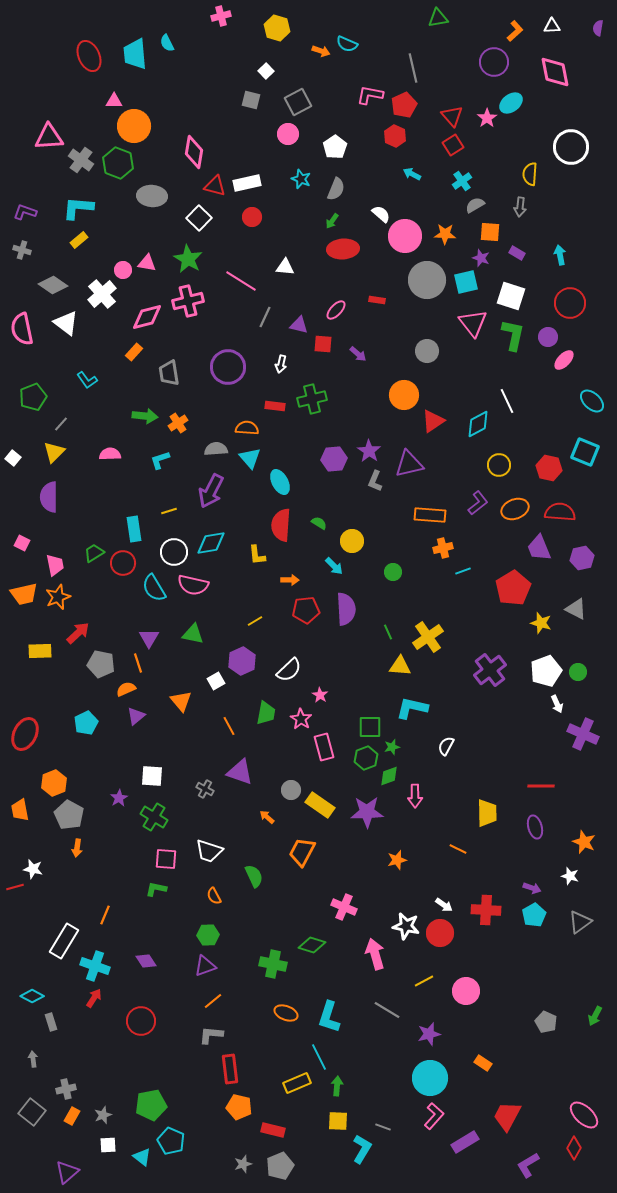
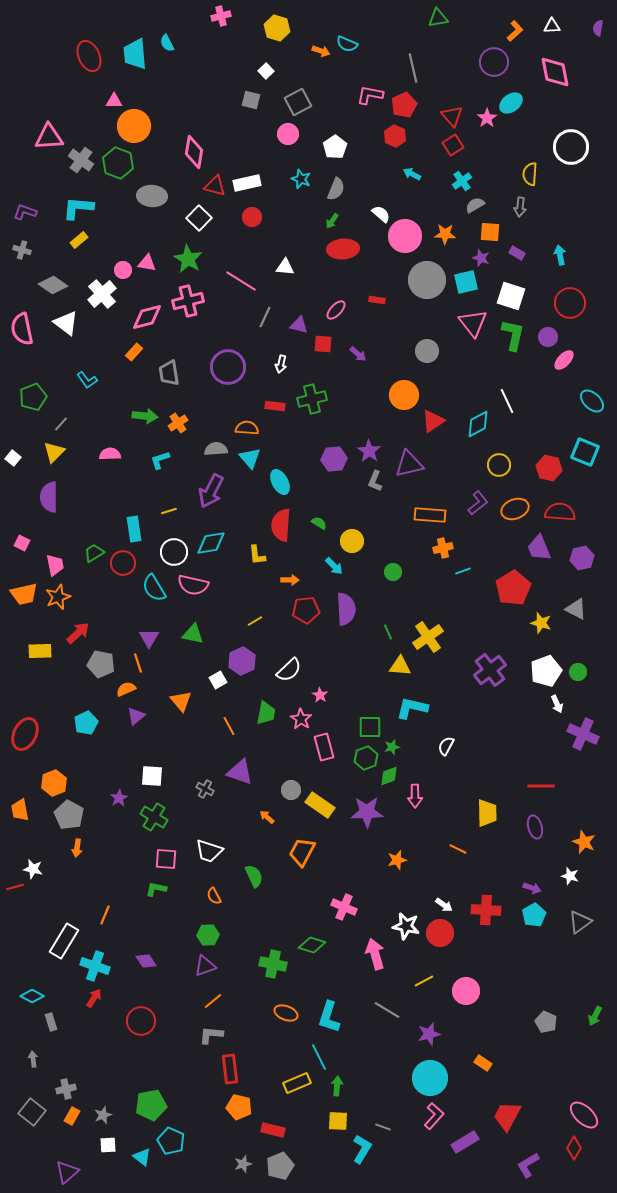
white square at (216, 681): moved 2 px right, 1 px up
